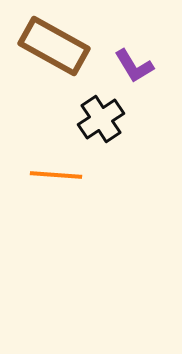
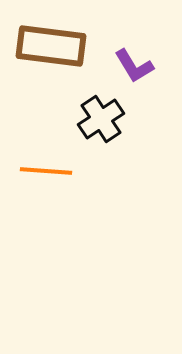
brown rectangle: moved 3 px left; rotated 22 degrees counterclockwise
orange line: moved 10 px left, 4 px up
